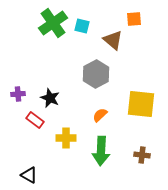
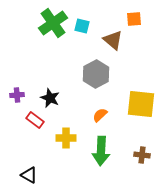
purple cross: moved 1 px left, 1 px down
